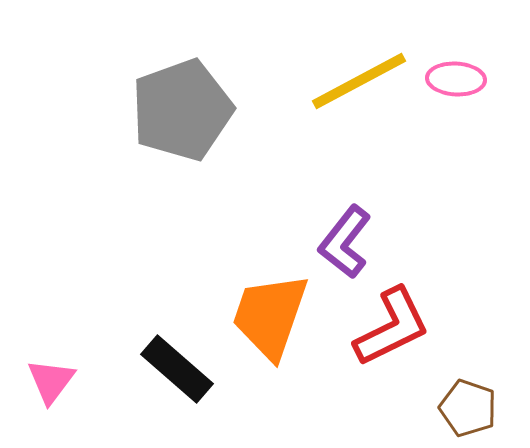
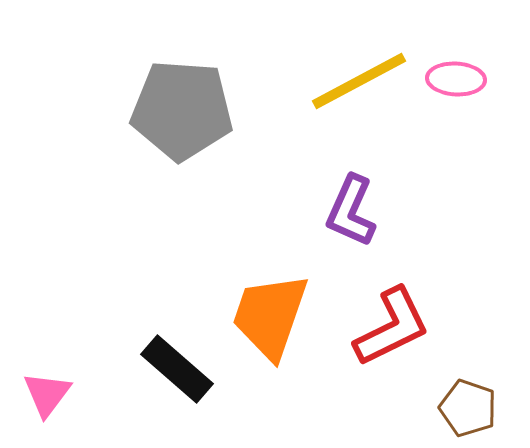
gray pentagon: rotated 24 degrees clockwise
purple L-shape: moved 6 px right, 31 px up; rotated 14 degrees counterclockwise
pink triangle: moved 4 px left, 13 px down
